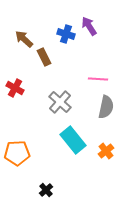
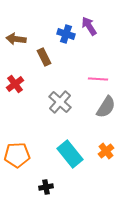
brown arrow: moved 8 px left; rotated 36 degrees counterclockwise
red cross: moved 4 px up; rotated 24 degrees clockwise
gray semicircle: rotated 20 degrees clockwise
cyan rectangle: moved 3 px left, 14 px down
orange pentagon: moved 2 px down
black cross: moved 3 px up; rotated 32 degrees clockwise
